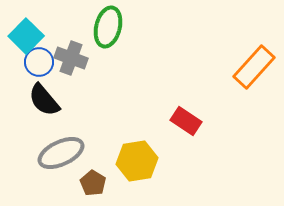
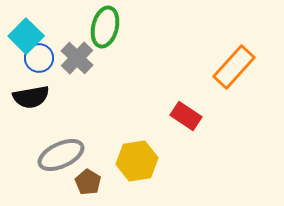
green ellipse: moved 3 px left
gray cross: moved 6 px right; rotated 24 degrees clockwise
blue circle: moved 4 px up
orange rectangle: moved 20 px left
black semicircle: moved 13 px left, 3 px up; rotated 60 degrees counterclockwise
red rectangle: moved 5 px up
gray ellipse: moved 2 px down
brown pentagon: moved 5 px left, 1 px up
